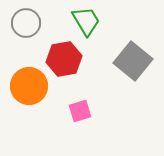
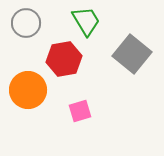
gray square: moved 1 px left, 7 px up
orange circle: moved 1 px left, 4 px down
